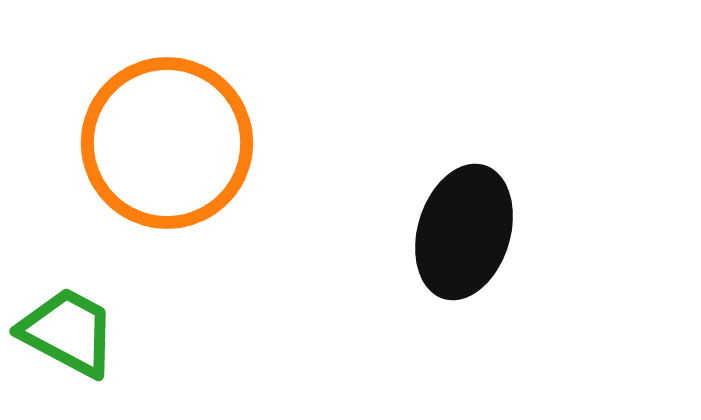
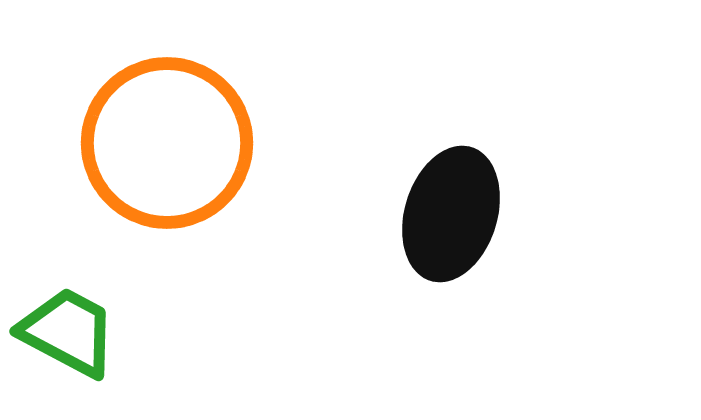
black ellipse: moved 13 px left, 18 px up
